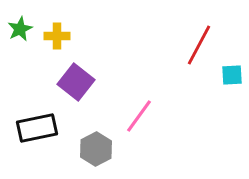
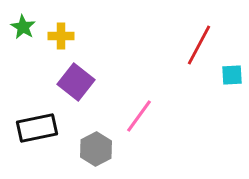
green star: moved 3 px right, 2 px up; rotated 15 degrees counterclockwise
yellow cross: moved 4 px right
